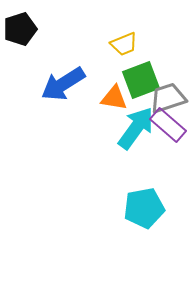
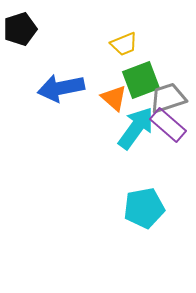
blue arrow: moved 2 px left, 4 px down; rotated 21 degrees clockwise
orange triangle: rotated 32 degrees clockwise
